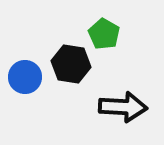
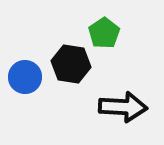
green pentagon: moved 1 px up; rotated 8 degrees clockwise
